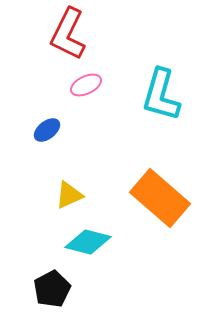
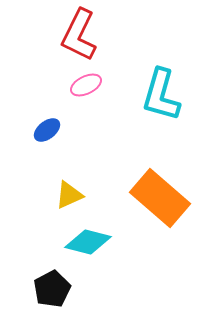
red L-shape: moved 11 px right, 1 px down
